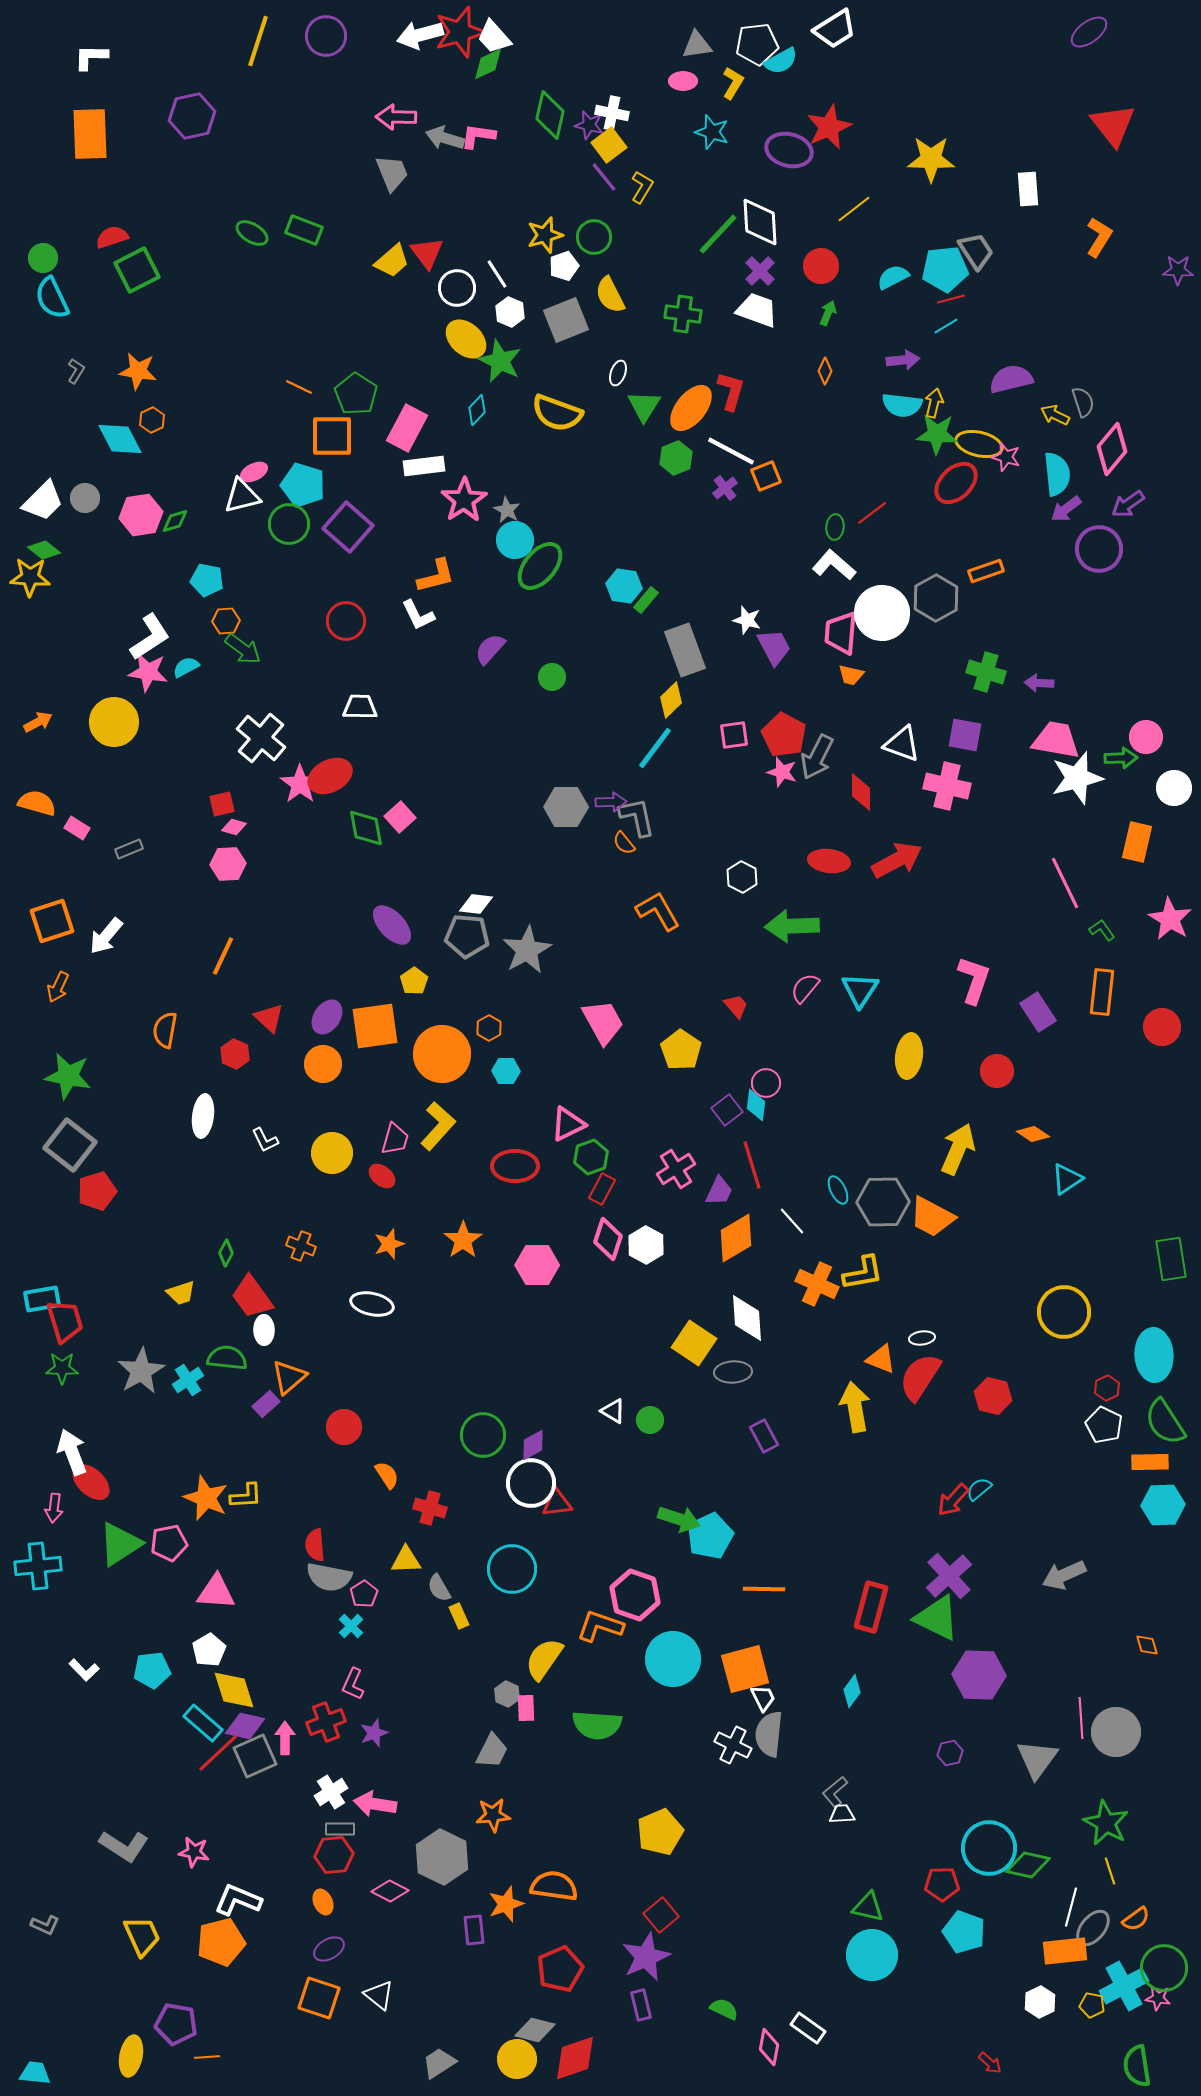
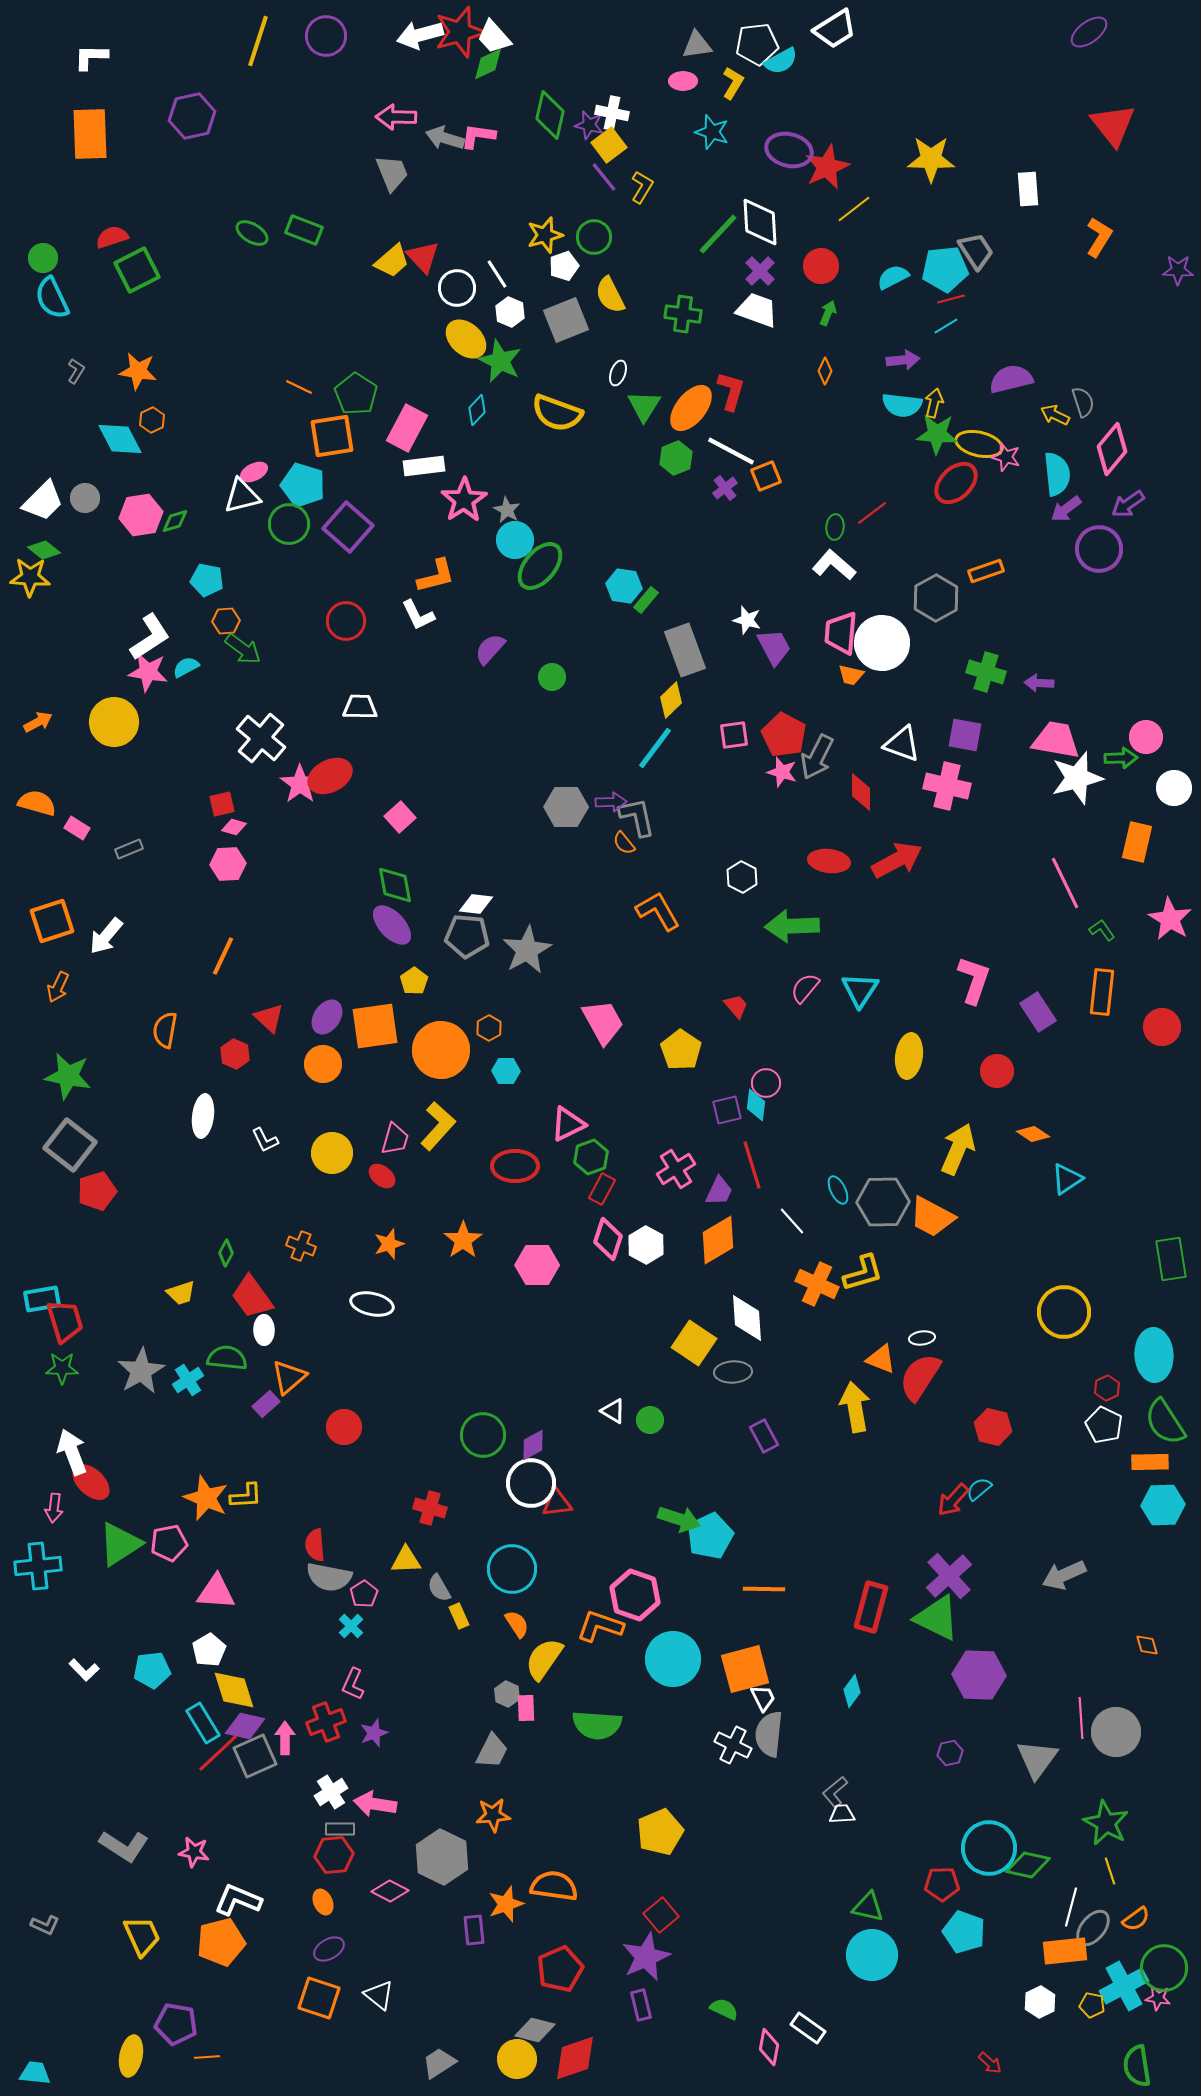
red star at (829, 127): moved 2 px left, 40 px down
red triangle at (427, 253): moved 4 px left, 4 px down; rotated 6 degrees counterclockwise
orange square at (332, 436): rotated 9 degrees counterclockwise
white circle at (882, 613): moved 30 px down
green diamond at (366, 828): moved 29 px right, 57 px down
orange circle at (442, 1054): moved 1 px left, 4 px up
purple square at (727, 1110): rotated 24 degrees clockwise
orange diamond at (736, 1238): moved 18 px left, 2 px down
yellow L-shape at (863, 1273): rotated 6 degrees counterclockwise
red hexagon at (993, 1396): moved 31 px down
orange semicircle at (387, 1475): moved 130 px right, 149 px down
cyan rectangle at (203, 1723): rotated 18 degrees clockwise
